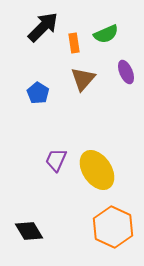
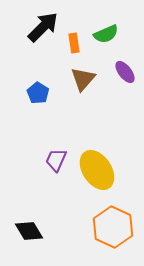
purple ellipse: moved 1 px left; rotated 15 degrees counterclockwise
